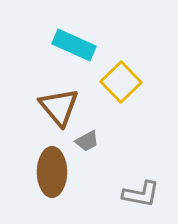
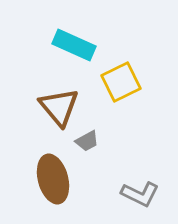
yellow square: rotated 18 degrees clockwise
brown ellipse: moved 1 px right, 7 px down; rotated 15 degrees counterclockwise
gray L-shape: moved 1 px left; rotated 15 degrees clockwise
